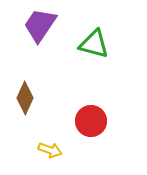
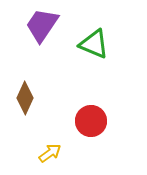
purple trapezoid: moved 2 px right
green triangle: rotated 8 degrees clockwise
yellow arrow: moved 3 px down; rotated 55 degrees counterclockwise
